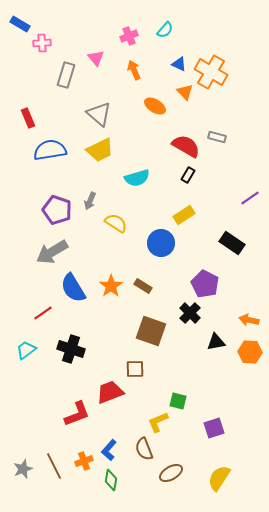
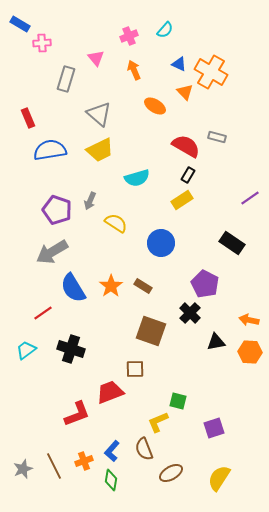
gray rectangle at (66, 75): moved 4 px down
yellow rectangle at (184, 215): moved 2 px left, 15 px up
blue L-shape at (109, 450): moved 3 px right, 1 px down
